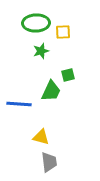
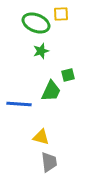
green ellipse: rotated 24 degrees clockwise
yellow square: moved 2 px left, 18 px up
